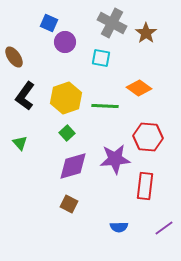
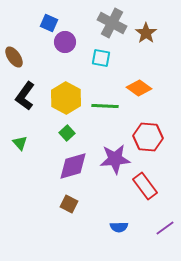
yellow hexagon: rotated 12 degrees counterclockwise
red rectangle: rotated 44 degrees counterclockwise
purple line: moved 1 px right
